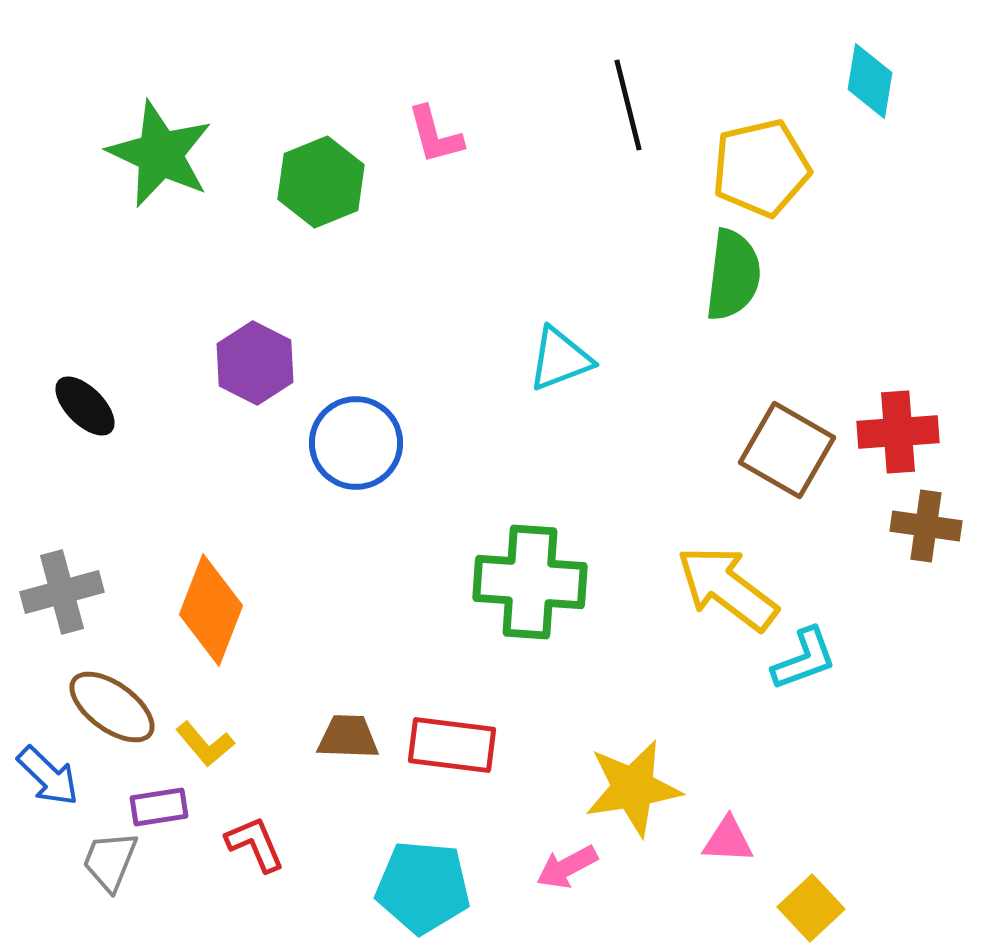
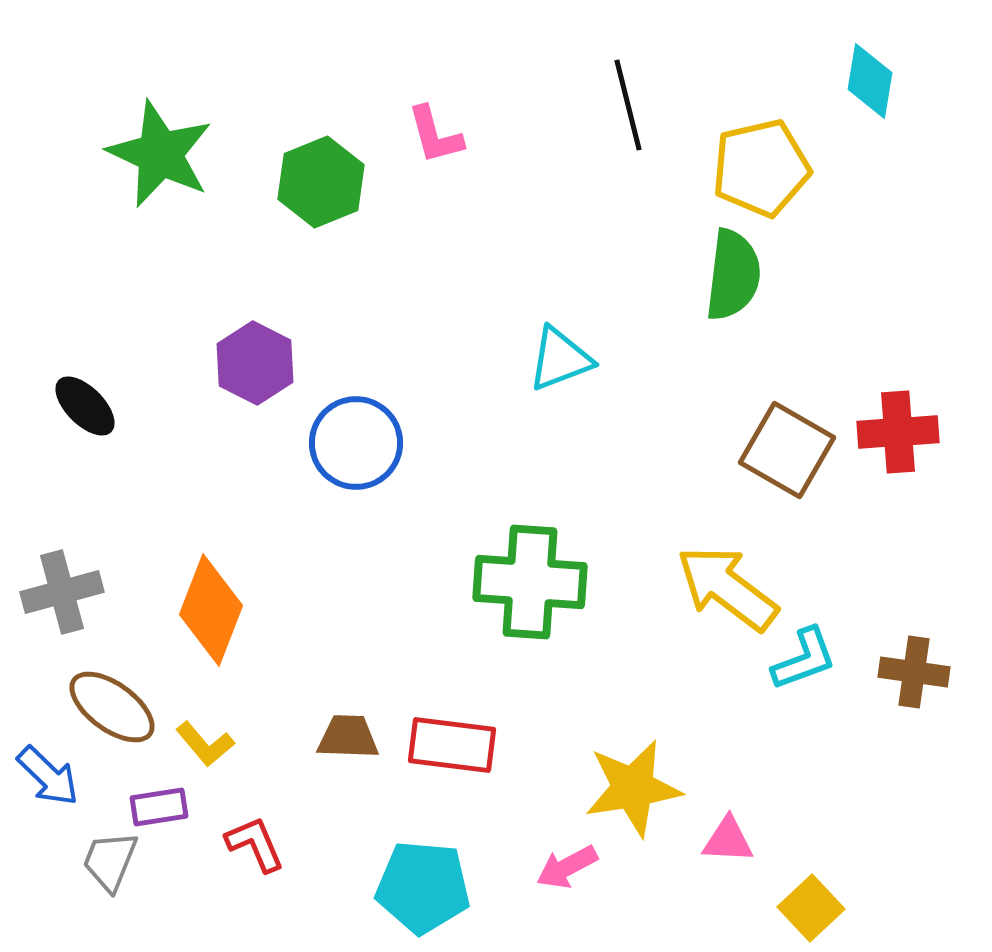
brown cross: moved 12 px left, 146 px down
